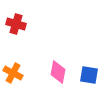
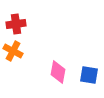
red cross: rotated 24 degrees counterclockwise
orange cross: moved 22 px up
